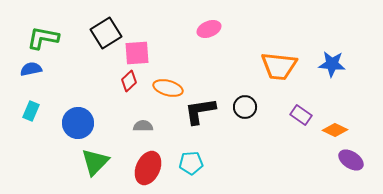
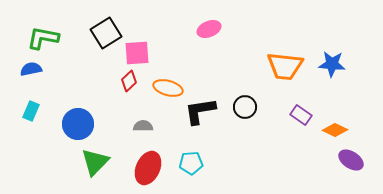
orange trapezoid: moved 6 px right
blue circle: moved 1 px down
